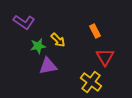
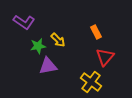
orange rectangle: moved 1 px right, 1 px down
red triangle: rotated 12 degrees clockwise
